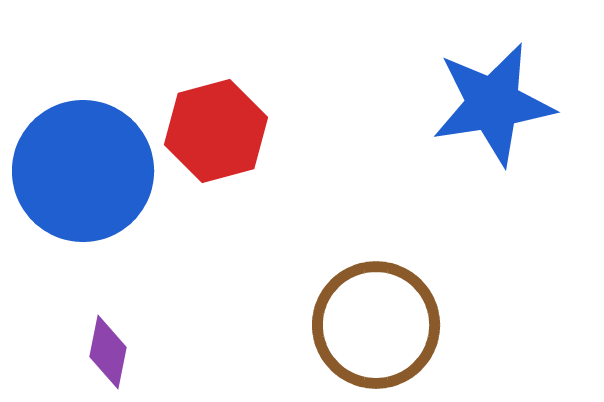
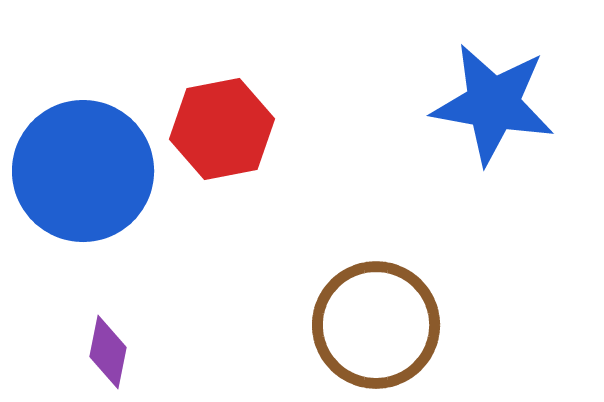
blue star: rotated 19 degrees clockwise
red hexagon: moved 6 px right, 2 px up; rotated 4 degrees clockwise
